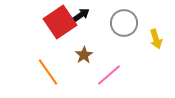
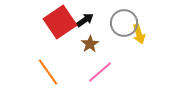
black arrow: moved 4 px right, 5 px down
yellow arrow: moved 17 px left, 5 px up
brown star: moved 6 px right, 11 px up
pink line: moved 9 px left, 3 px up
